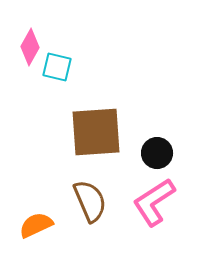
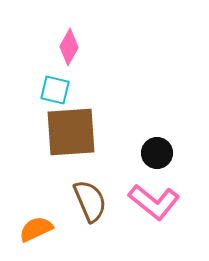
pink diamond: moved 39 px right
cyan square: moved 2 px left, 23 px down
brown square: moved 25 px left
pink L-shape: rotated 108 degrees counterclockwise
orange semicircle: moved 4 px down
